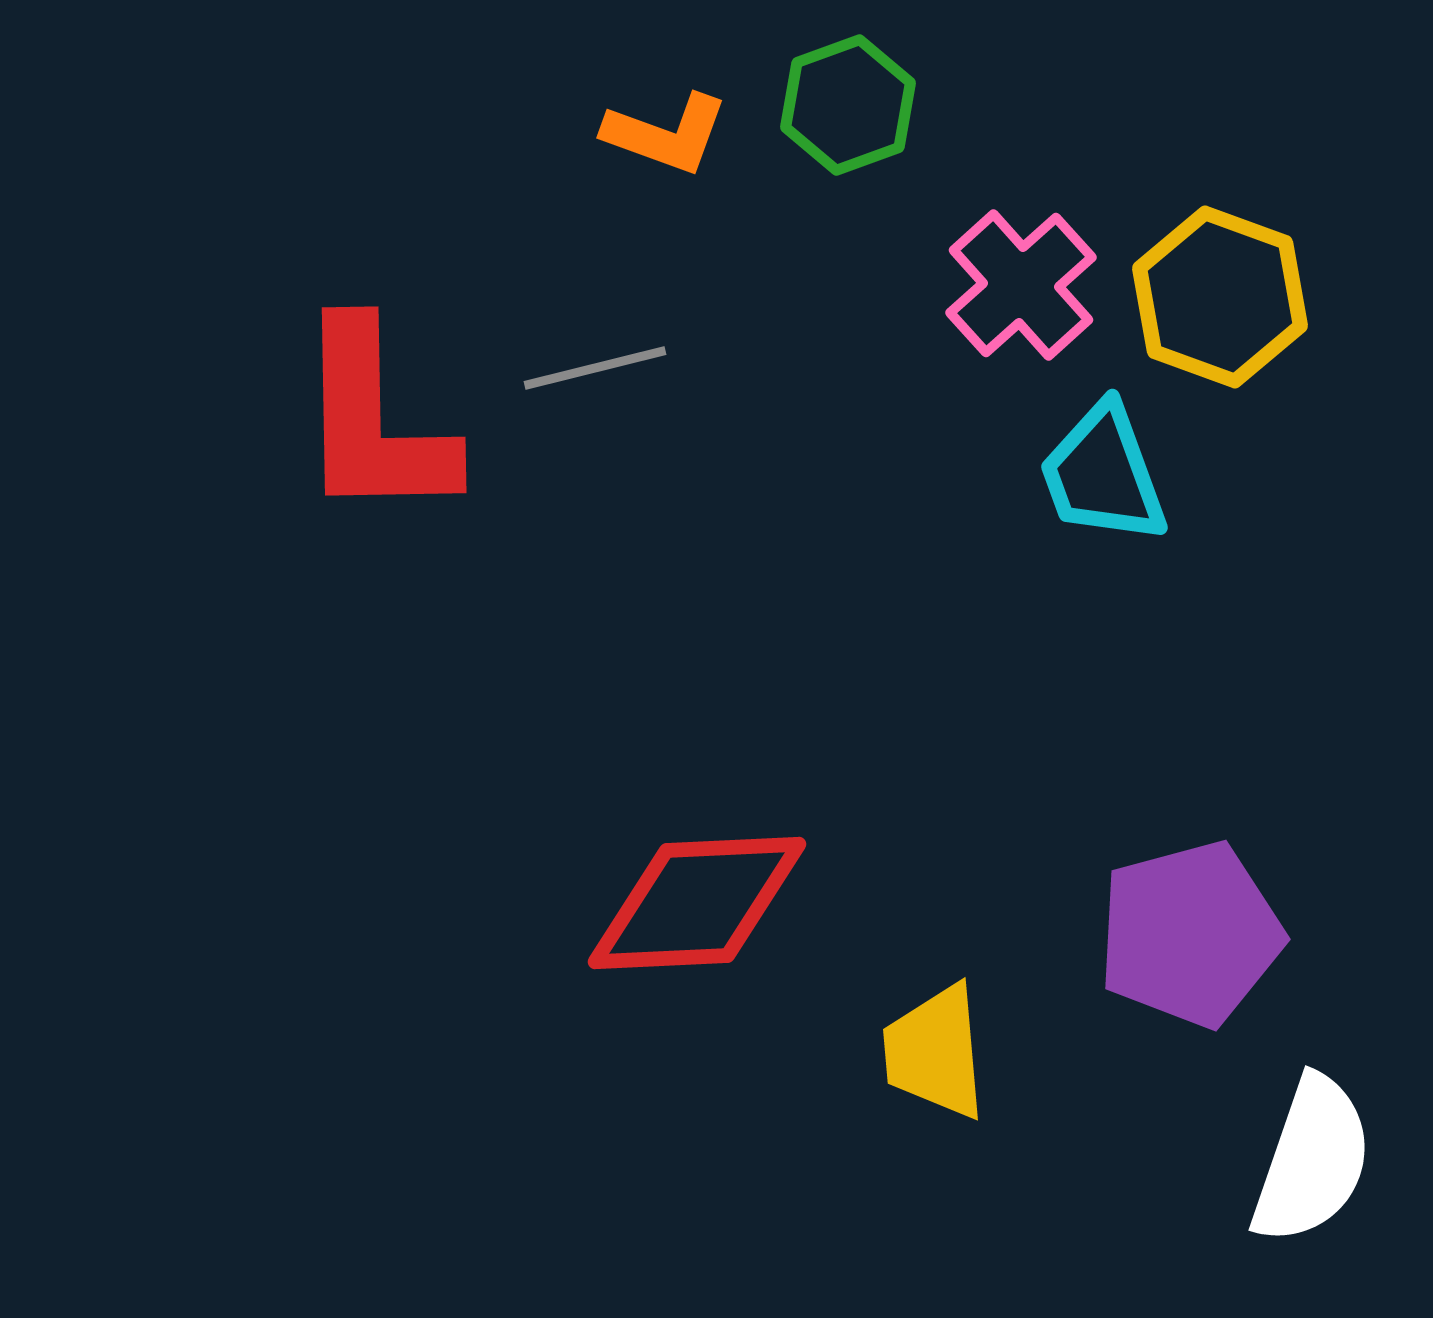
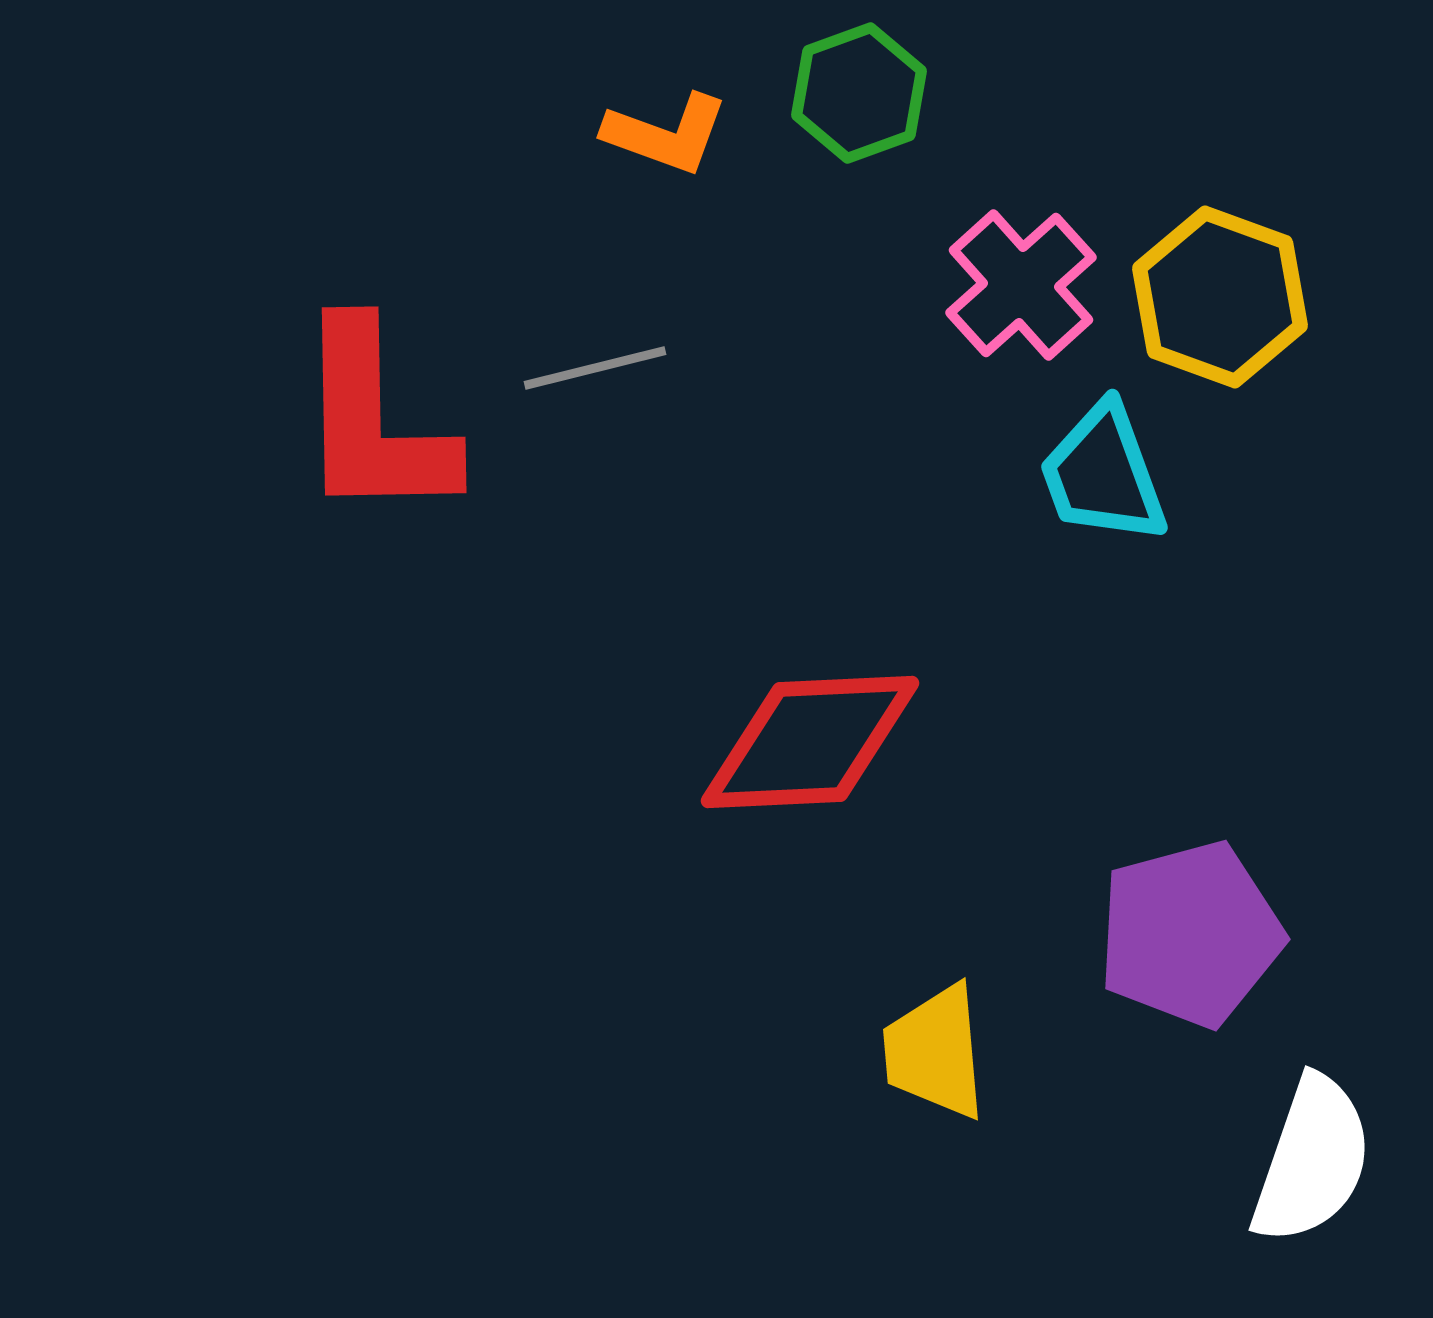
green hexagon: moved 11 px right, 12 px up
red diamond: moved 113 px right, 161 px up
